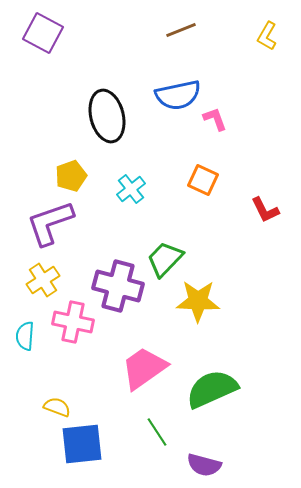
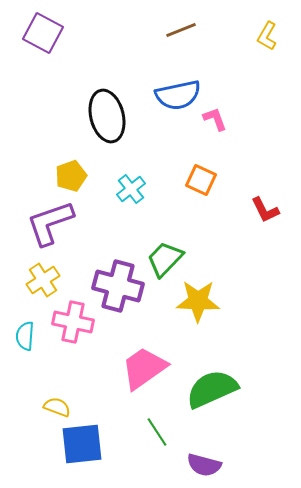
orange square: moved 2 px left
